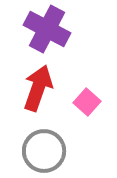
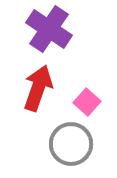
purple cross: moved 2 px right; rotated 6 degrees clockwise
gray circle: moved 27 px right, 7 px up
